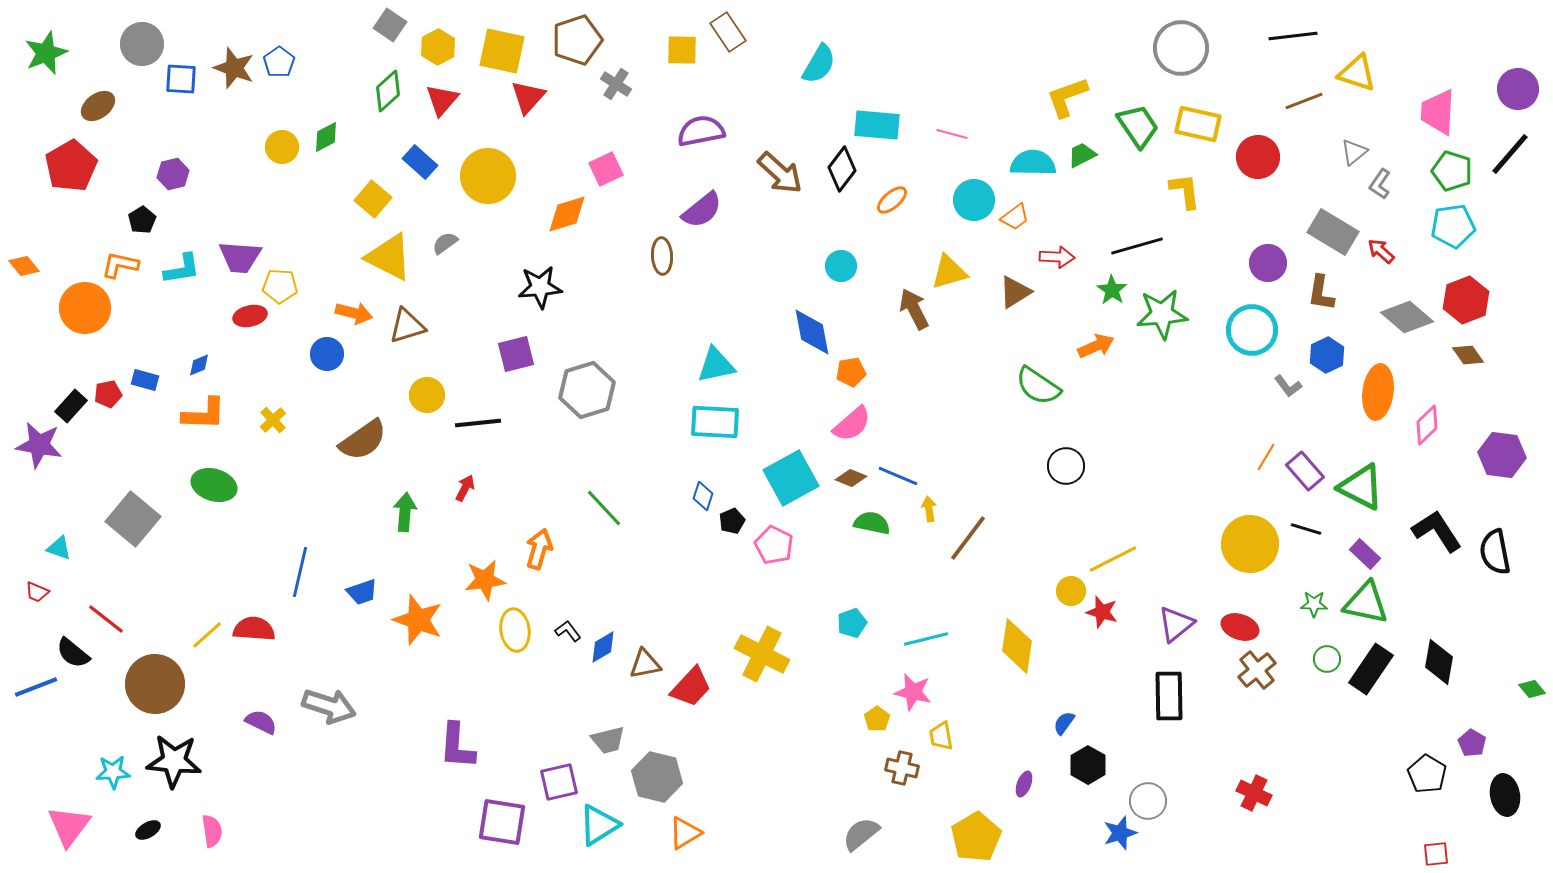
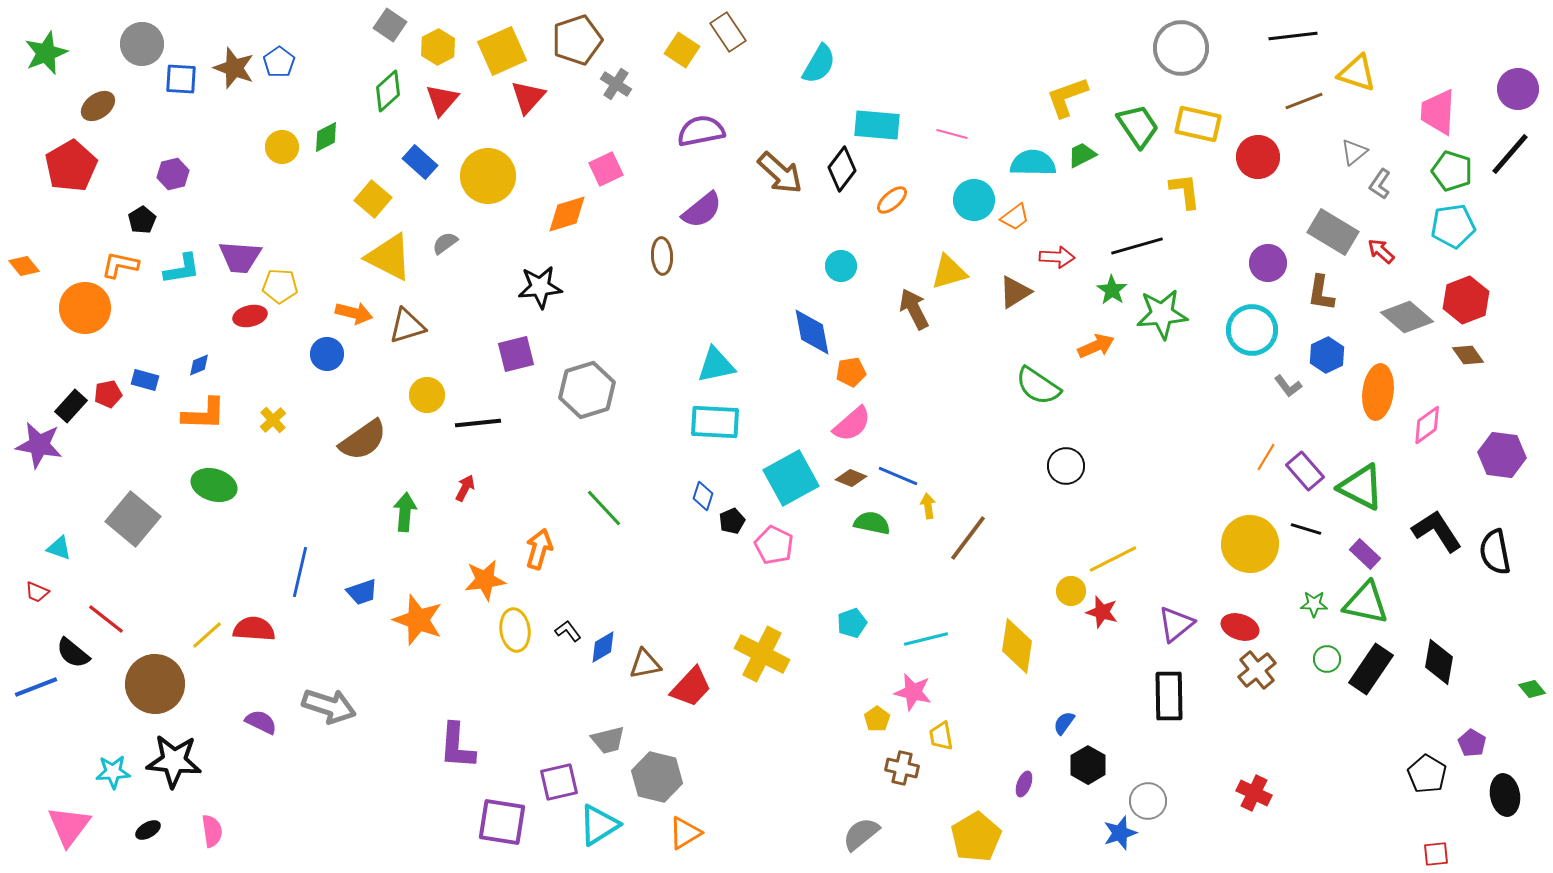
yellow square at (682, 50): rotated 32 degrees clockwise
yellow square at (502, 51): rotated 36 degrees counterclockwise
pink diamond at (1427, 425): rotated 9 degrees clockwise
yellow arrow at (929, 509): moved 1 px left, 3 px up
